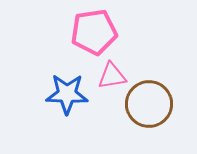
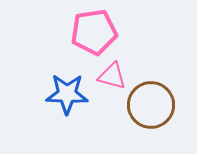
pink triangle: rotated 24 degrees clockwise
brown circle: moved 2 px right, 1 px down
